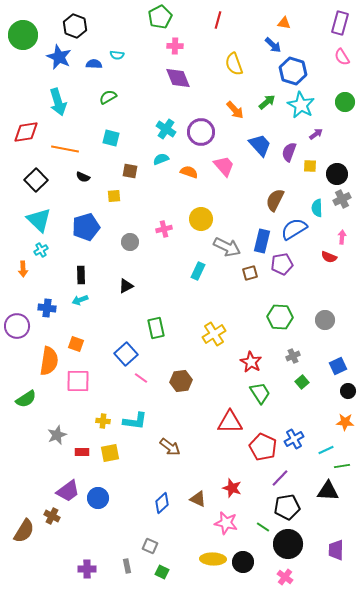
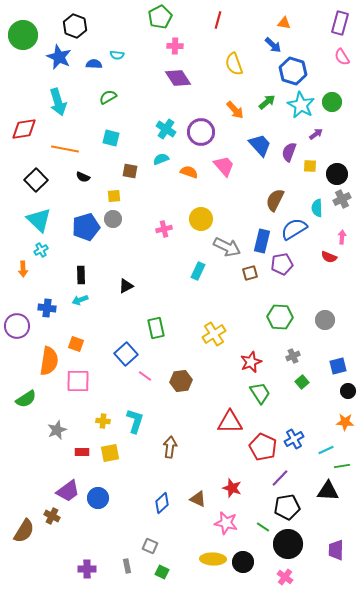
purple diamond at (178, 78): rotated 12 degrees counterclockwise
green circle at (345, 102): moved 13 px left
red diamond at (26, 132): moved 2 px left, 3 px up
gray circle at (130, 242): moved 17 px left, 23 px up
red star at (251, 362): rotated 20 degrees clockwise
blue square at (338, 366): rotated 12 degrees clockwise
pink line at (141, 378): moved 4 px right, 2 px up
cyan L-shape at (135, 421): rotated 80 degrees counterclockwise
gray star at (57, 435): moved 5 px up
brown arrow at (170, 447): rotated 120 degrees counterclockwise
